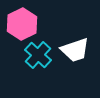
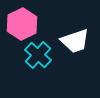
white trapezoid: moved 9 px up
